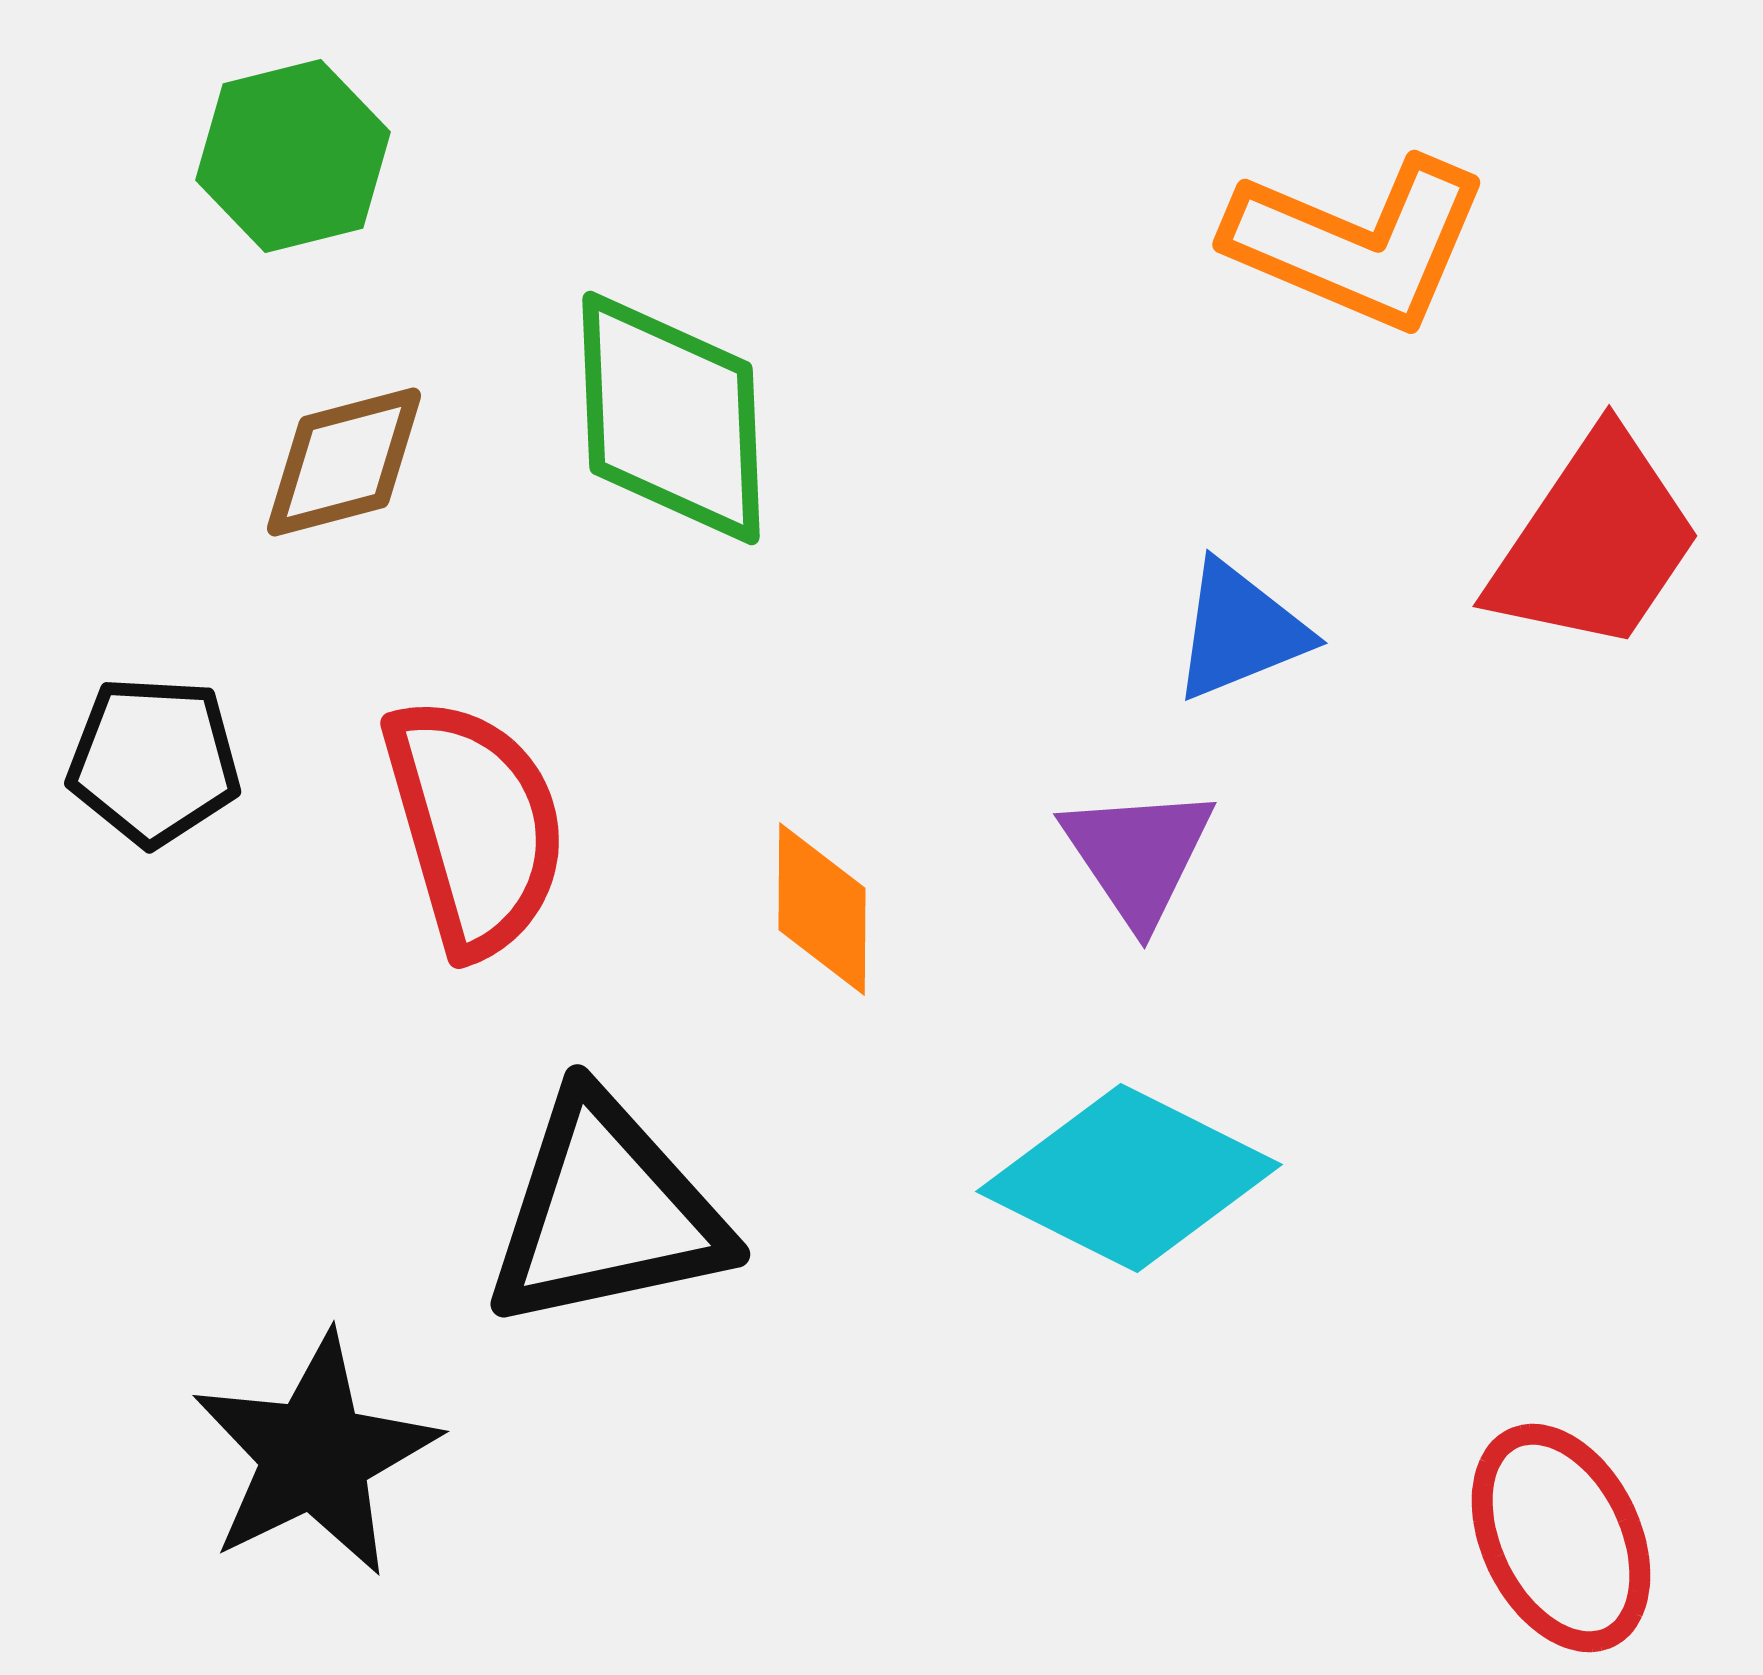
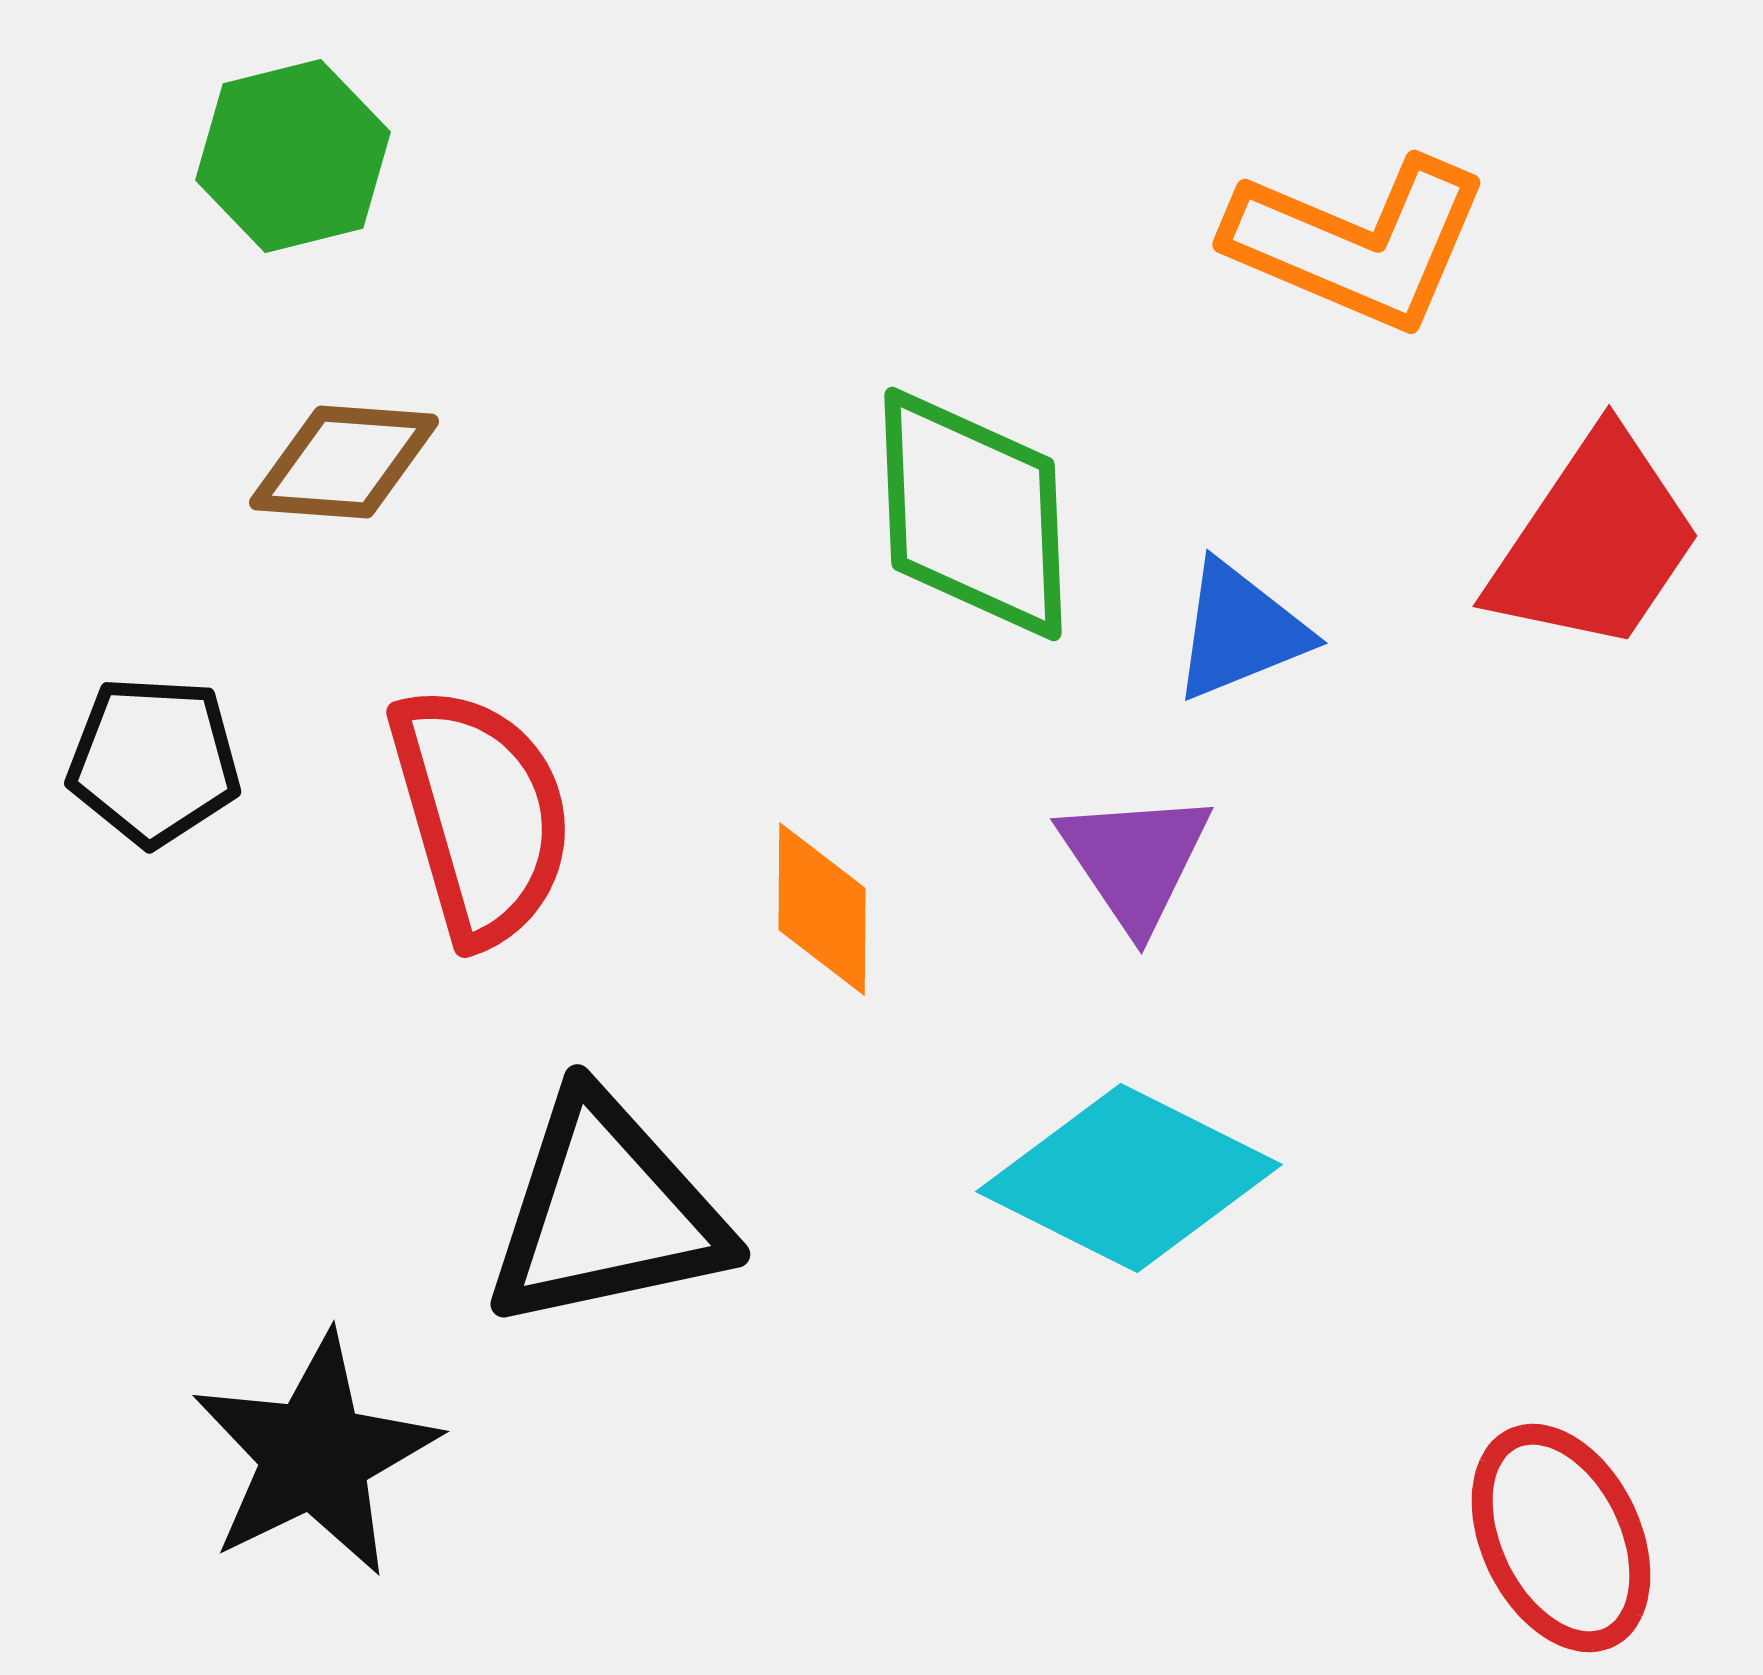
green diamond: moved 302 px right, 96 px down
brown diamond: rotated 19 degrees clockwise
red semicircle: moved 6 px right, 11 px up
purple triangle: moved 3 px left, 5 px down
